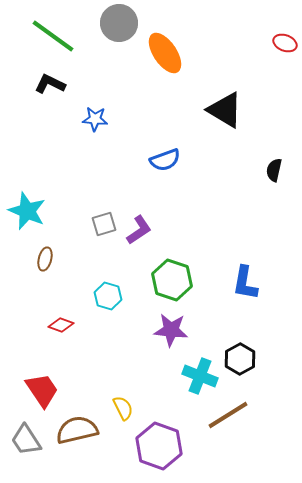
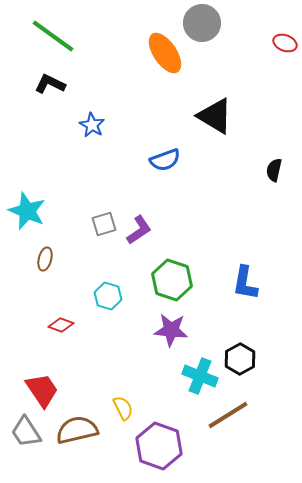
gray circle: moved 83 px right
black triangle: moved 10 px left, 6 px down
blue star: moved 3 px left, 6 px down; rotated 25 degrees clockwise
gray trapezoid: moved 8 px up
